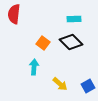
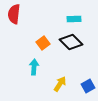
orange square: rotated 16 degrees clockwise
yellow arrow: rotated 98 degrees counterclockwise
